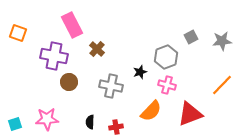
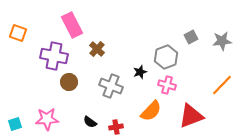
gray cross: rotated 10 degrees clockwise
red triangle: moved 1 px right, 2 px down
black semicircle: rotated 56 degrees counterclockwise
